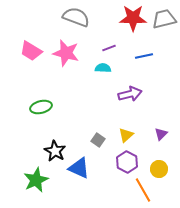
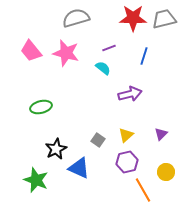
gray semicircle: moved 1 px down; rotated 36 degrees counterclockwise
pink trapezoid: rotated 20 degrees clockwise
blue line: rotated 60 degrees counterclockwise
cyan semicircle: rotated 35 degrees clockwise
black star: moved 1 px right, 2 px up; rotated 15 degrees clockwise
purple hexagon: rotated 20 degrees clockwise
yellow circle: moved 7 px right, 3 px down
green star: rotated 25 degrees counterclockwise
